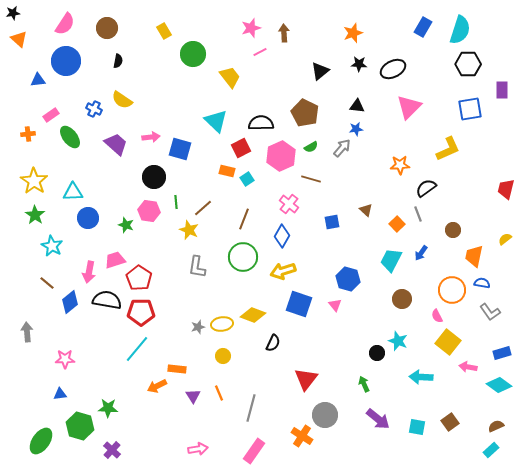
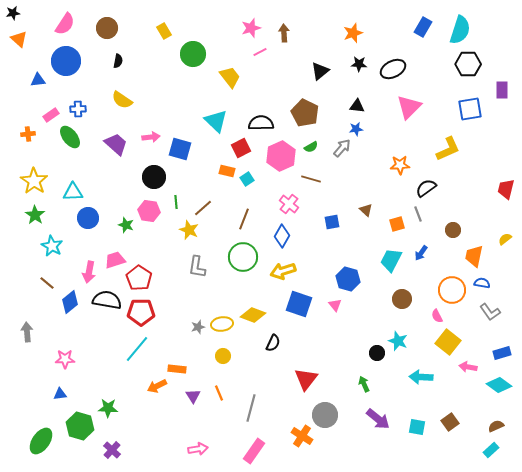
blue cross at (94, 109): moved 16 px left; rotated 28 degrees counterclockwise
orange square at (397, 224): rotated 28 degrees clockwise
